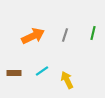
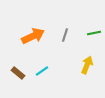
green line: moved 1 px right; rotated 64 degrees clockwise
brown rectangle: moved 4 px right; rotated 40 degrees clockwise
yellow arrow: moved 20 px right, 15 px up; rotated 48 degrees clockwise
